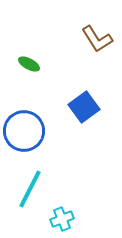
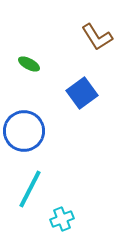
brown L-shape: moved 2 px up
blue square: moved 2 px left, 14 px up
